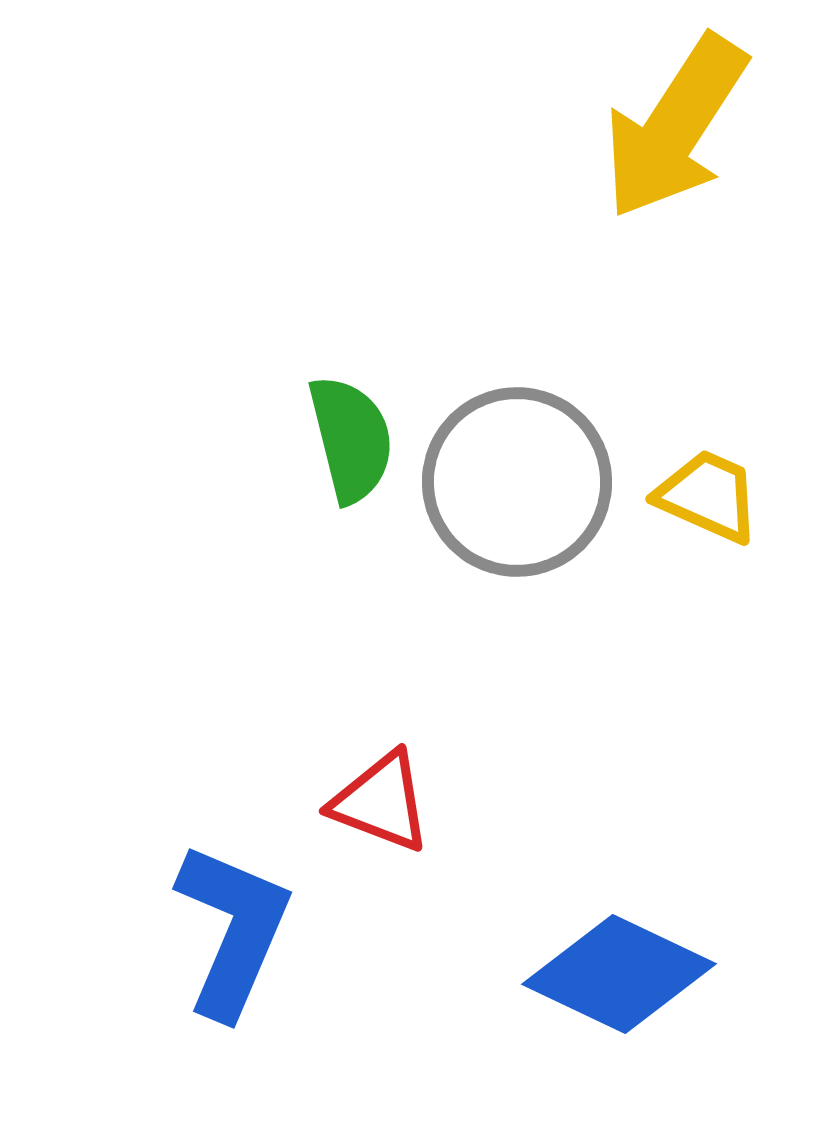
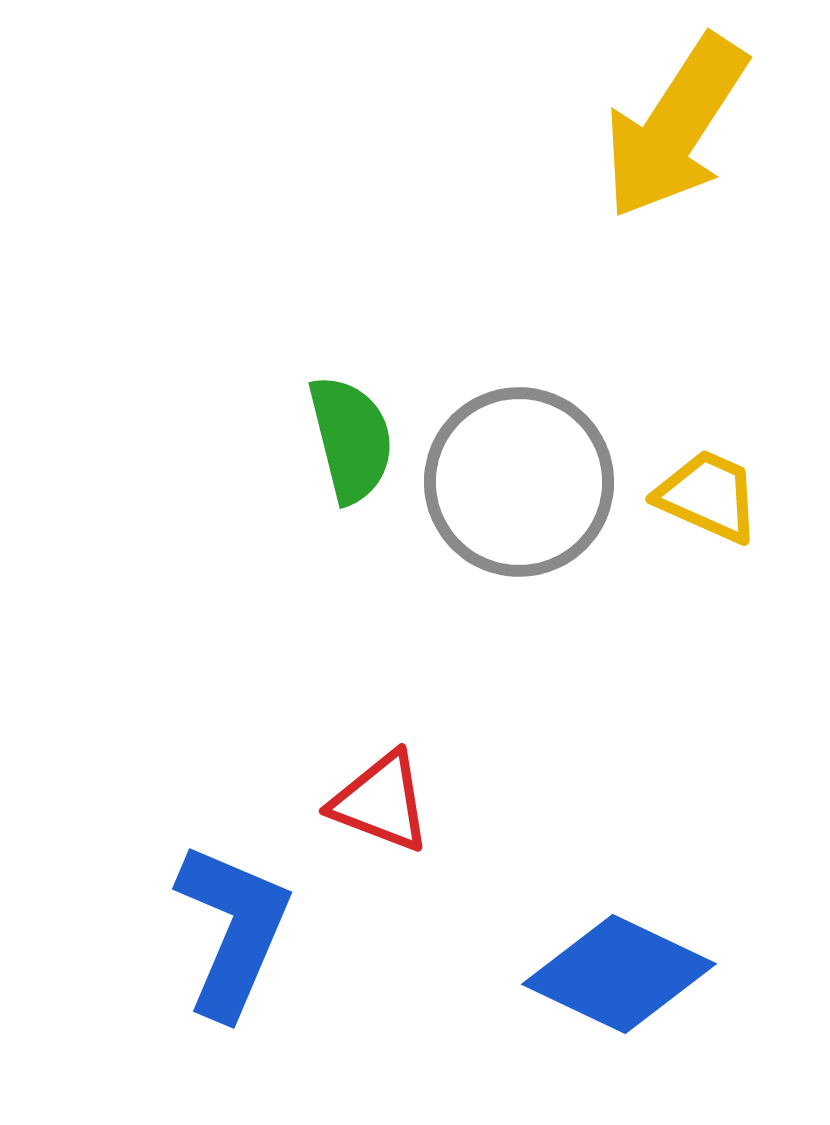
gray circle: moved 2 px right
